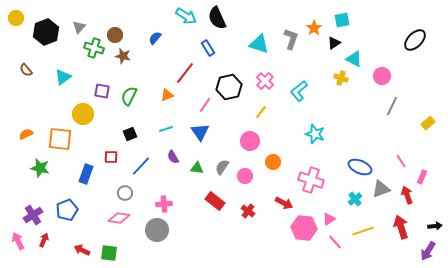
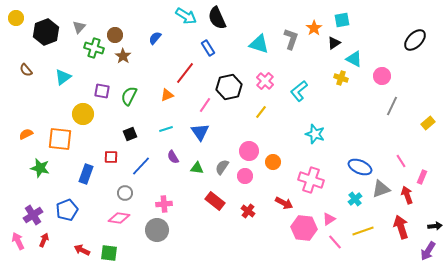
brown star at (123, 56): rotated 21 degrees clockwise
pink circle at (250, 141): moved 1 px left, 10 px down
